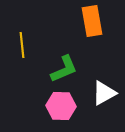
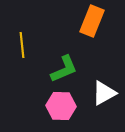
orange rectangle: rotated 32 degrees clockwise
